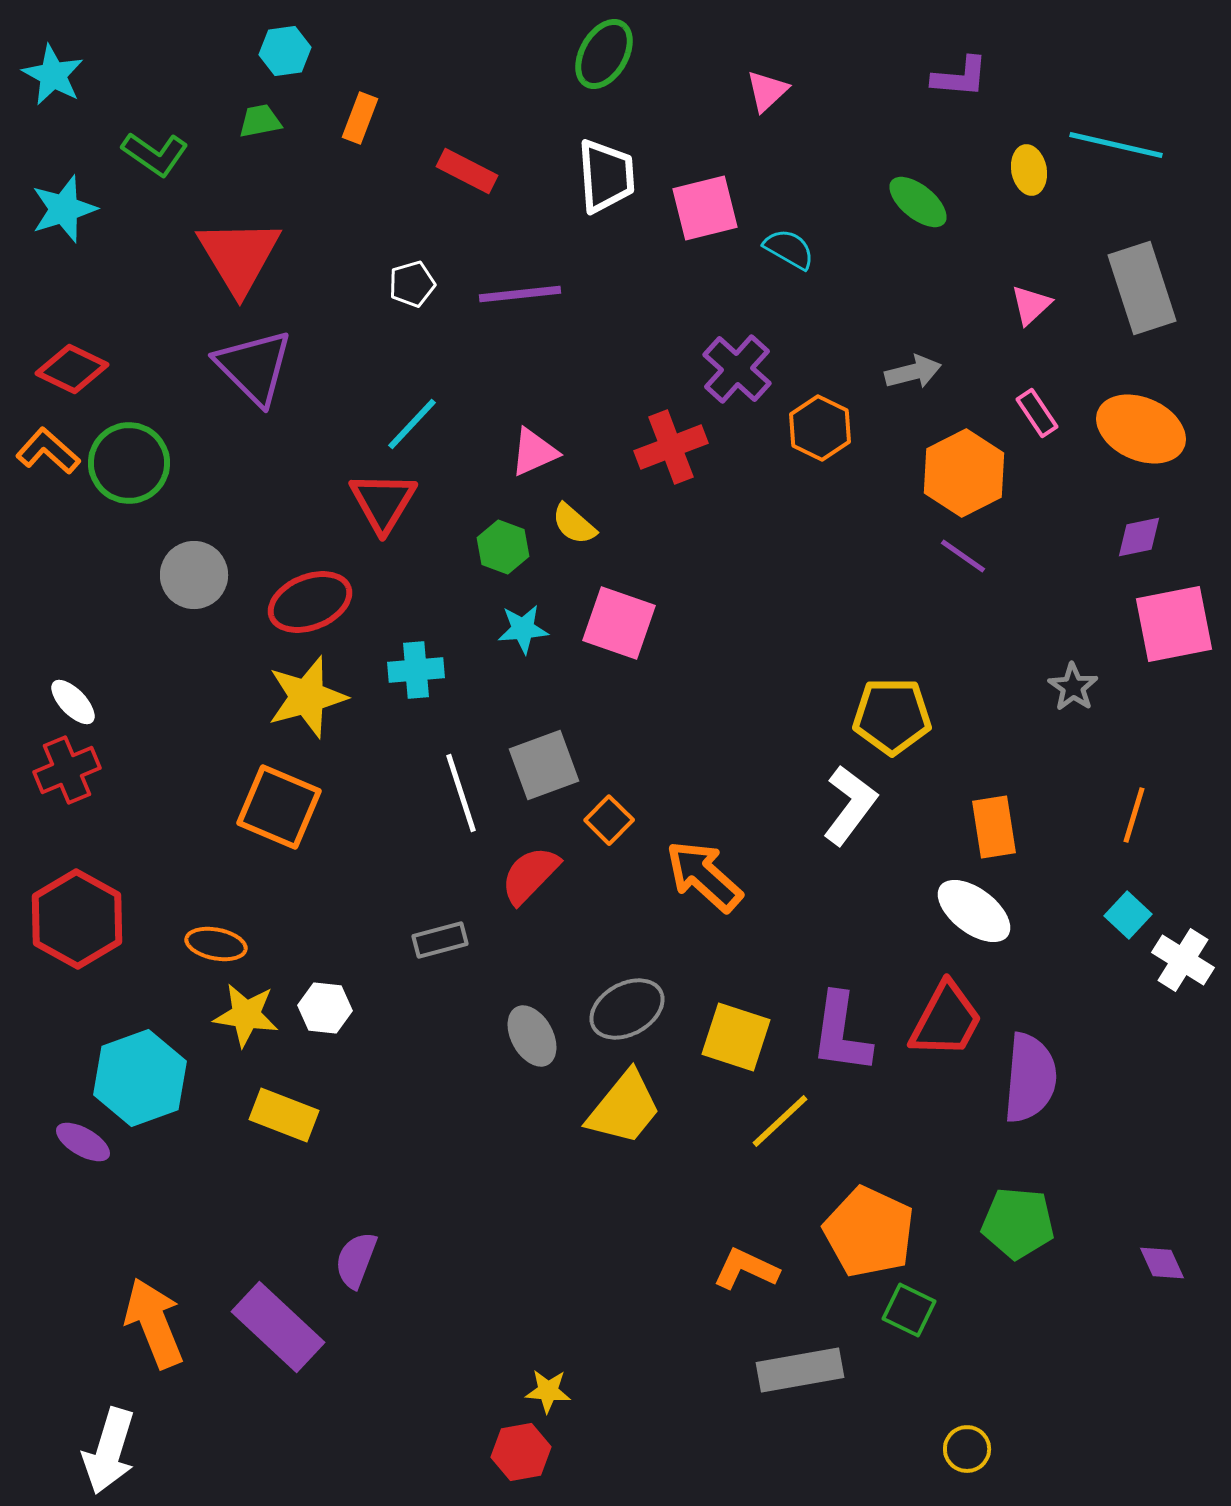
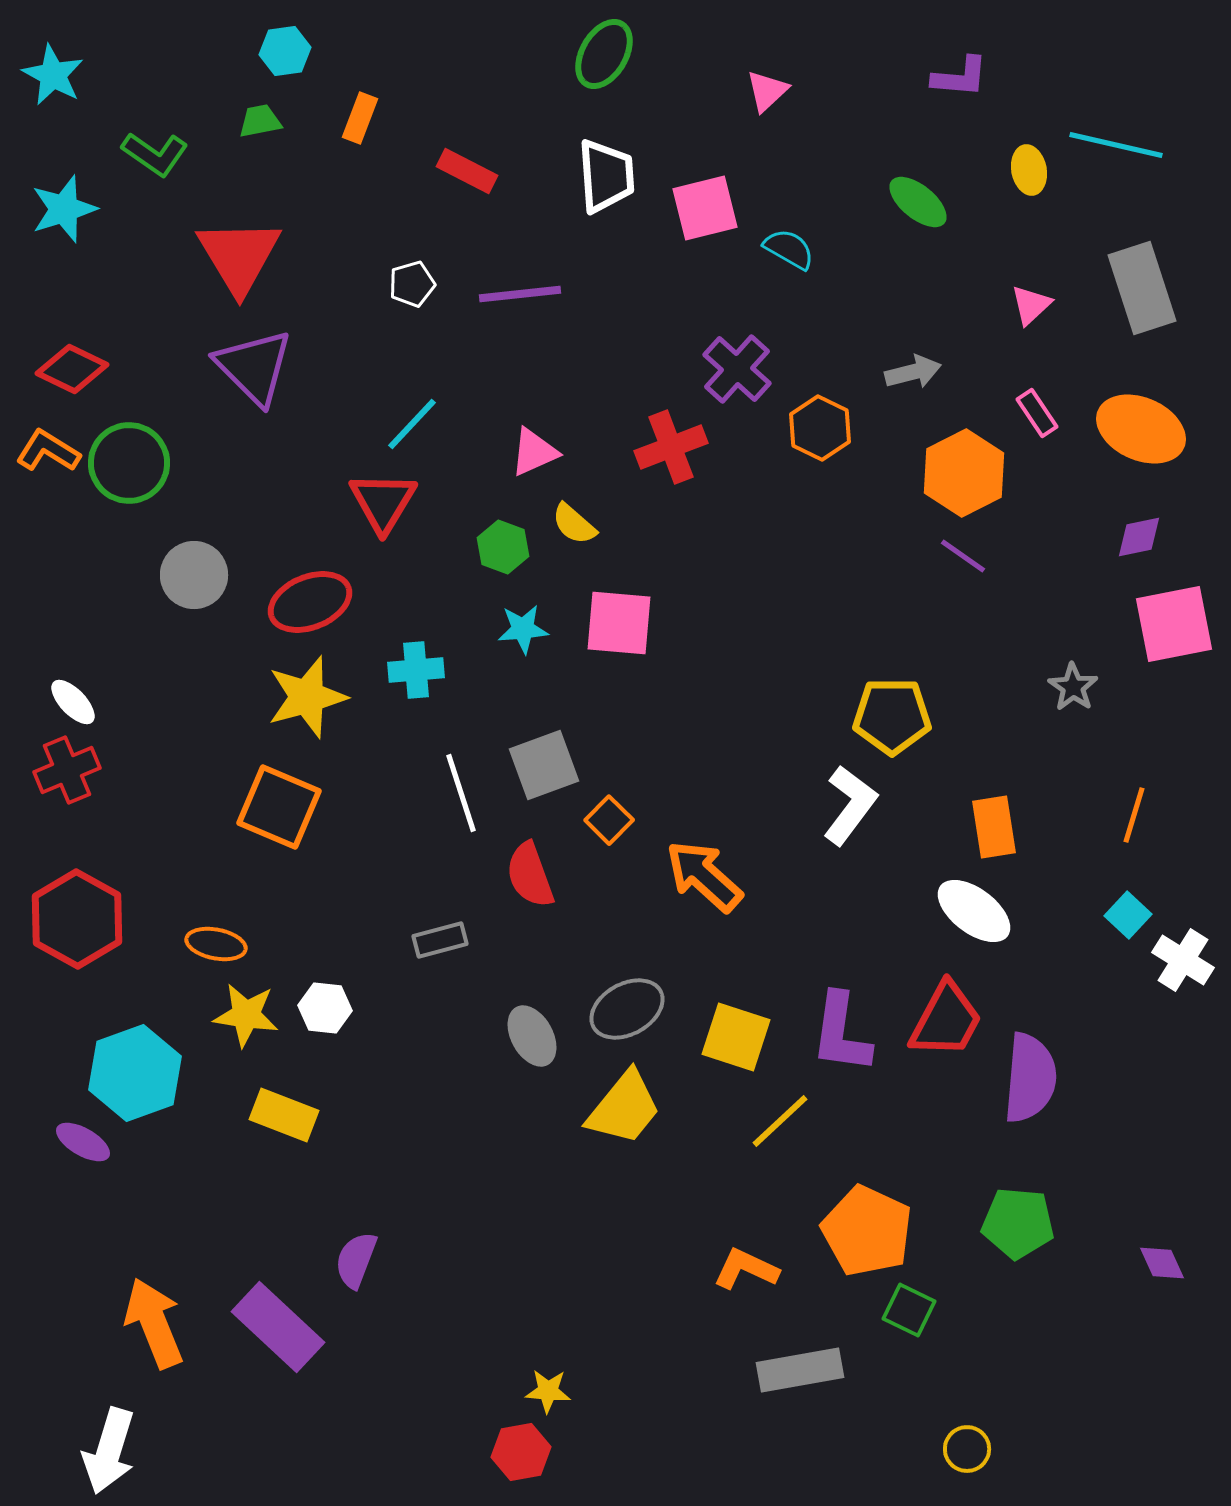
orange L-shape at (48, 451): rotated 10 degrees counterclockwise
pink square at (619, 623): rotated 14 degrees counterclockwise
red semicircle at (530, 875): rotated 64 degrees counterclockwise
cyan hexagon at (140, 1078): moved 5 px left, 5 px up
orange pentagon at (869, 1232): moved 2 px left, 1 px up
